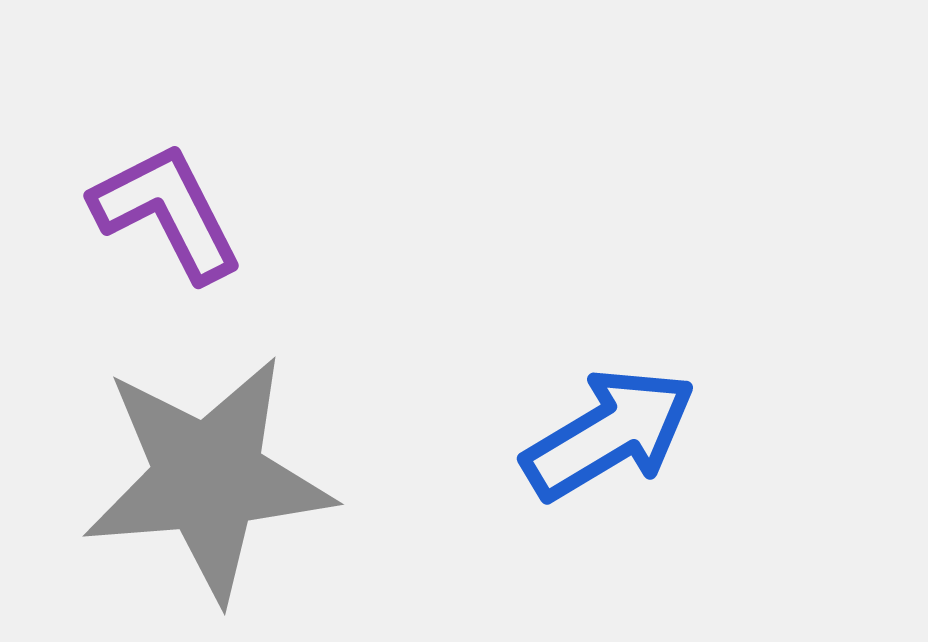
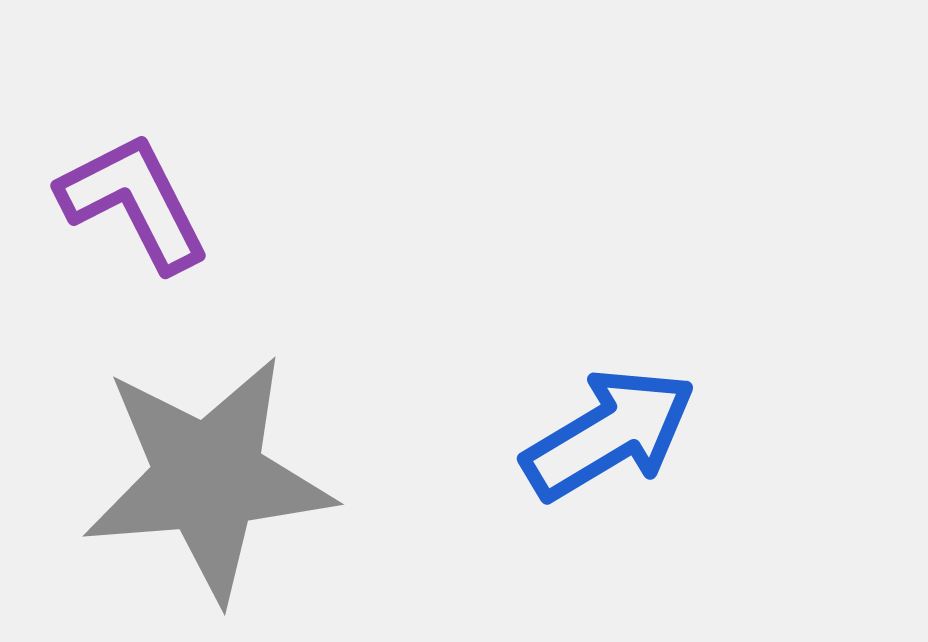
purple L-shape: moved 33 px left, 10 px up
